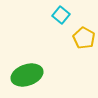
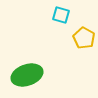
cyan square: rotated 24 degrees counterclockwise
